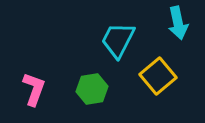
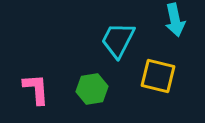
cyan arrow: moved 3 px left, 3 px up
yellow square: rotated 36 degrees counterclockwise
pink L-shape: moved 2 px right; rotated 24 degrees counterclockwise
